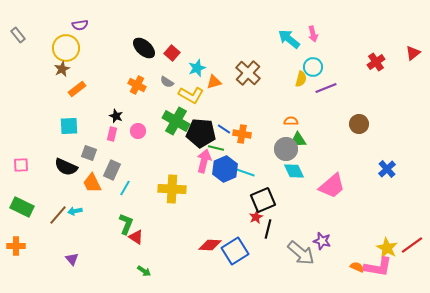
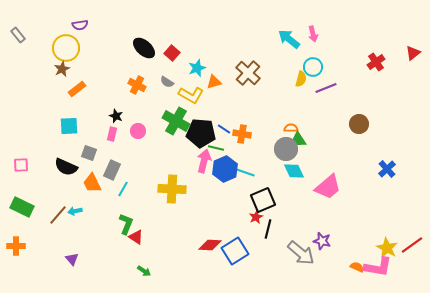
orange semicircle at (291, 121): moved 7 px down
pink trapezoid at (332, 186): moved 4 px left, 1 px down
cyan line at (125, 188): moved 2 px left, 1 px down
